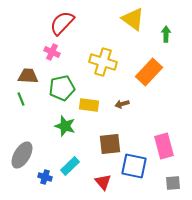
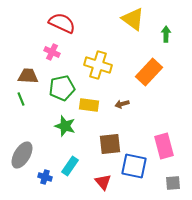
red semicircle: rotated 72 degrees clockwise
yellow cross: moved 5 px left, 3 px down
cyan rectangle: rotated 12 degrees counterclockwise
